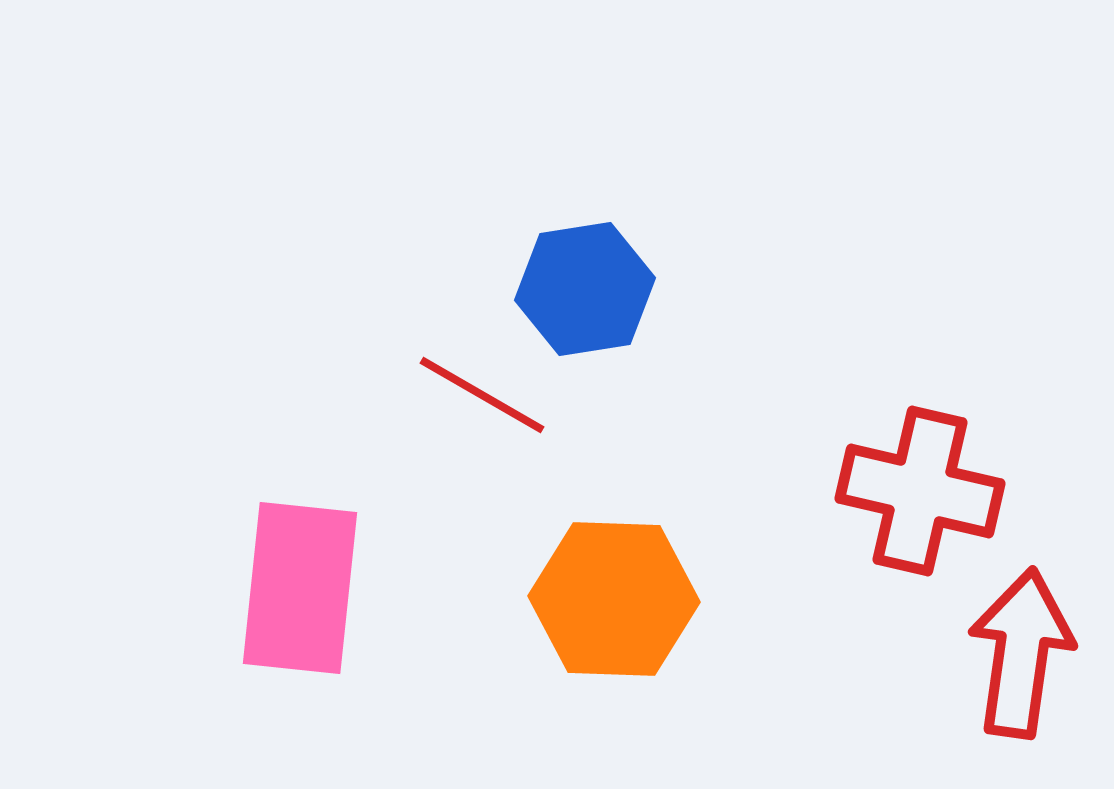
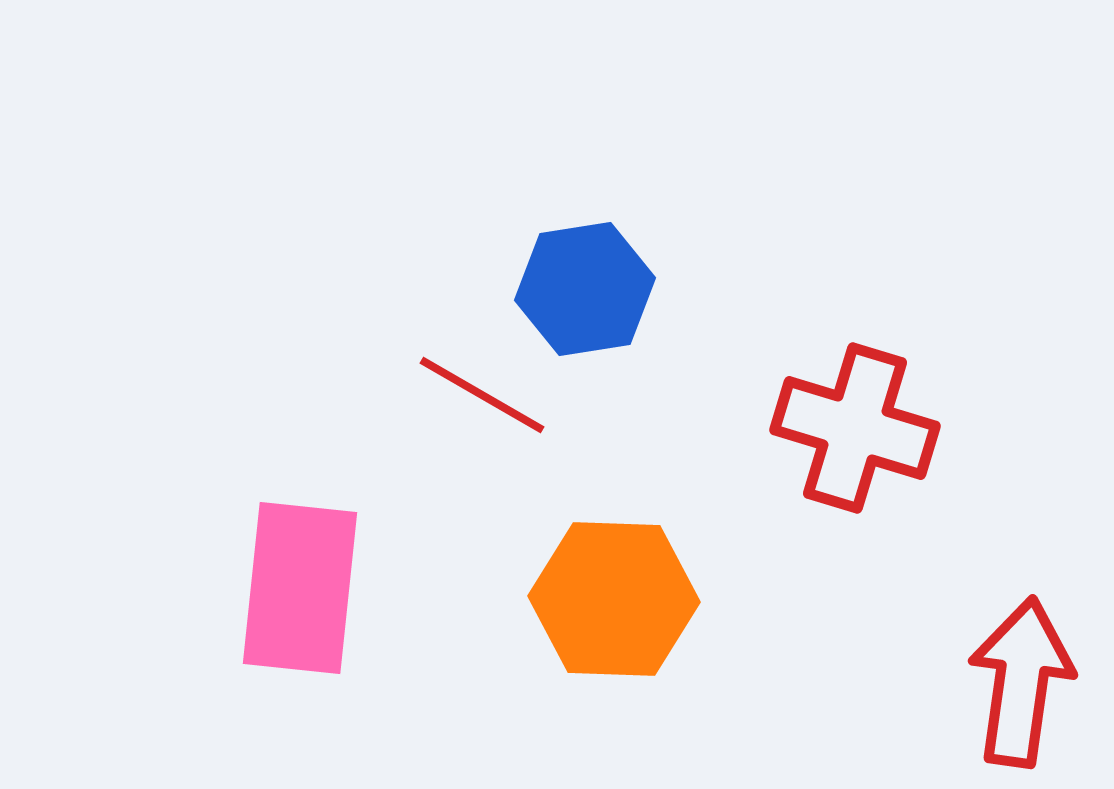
red cross: moved 65 px left, 63 px up; rotated 4 degrees clockwise
red arrow: moved 29 px down
